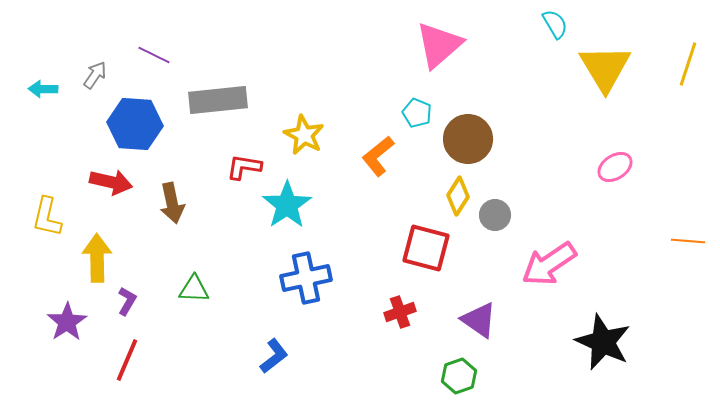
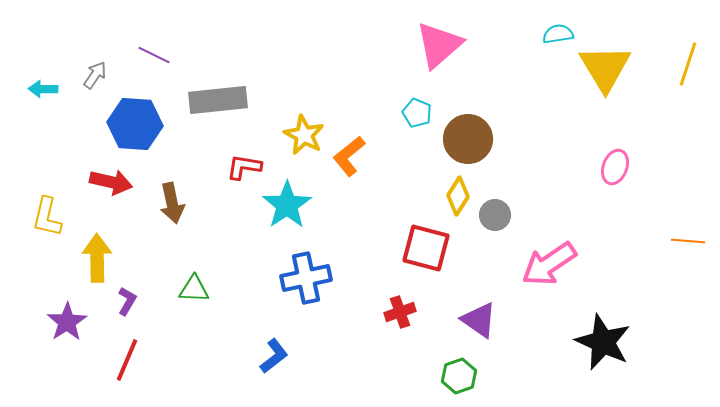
cyan semicircle: moved 3 px right, 10 px down; rotated 68 degrees counterclockwise
orange L-shape: moved 29 px left
pink ellipse: rotated 36 degrees counterclockwise
